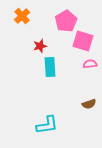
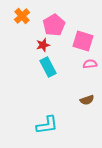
pink pentagon: moved 12 px left, 4 px down
red star: moved 3 px right, 1 px up
cyan rectangle: moved 2 px left; rotated 24 degrees counterclockwise
brown semicircle: moved 2 px left, 4 px up
